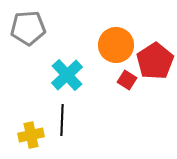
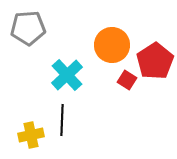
orange circle: moved 4 px left
